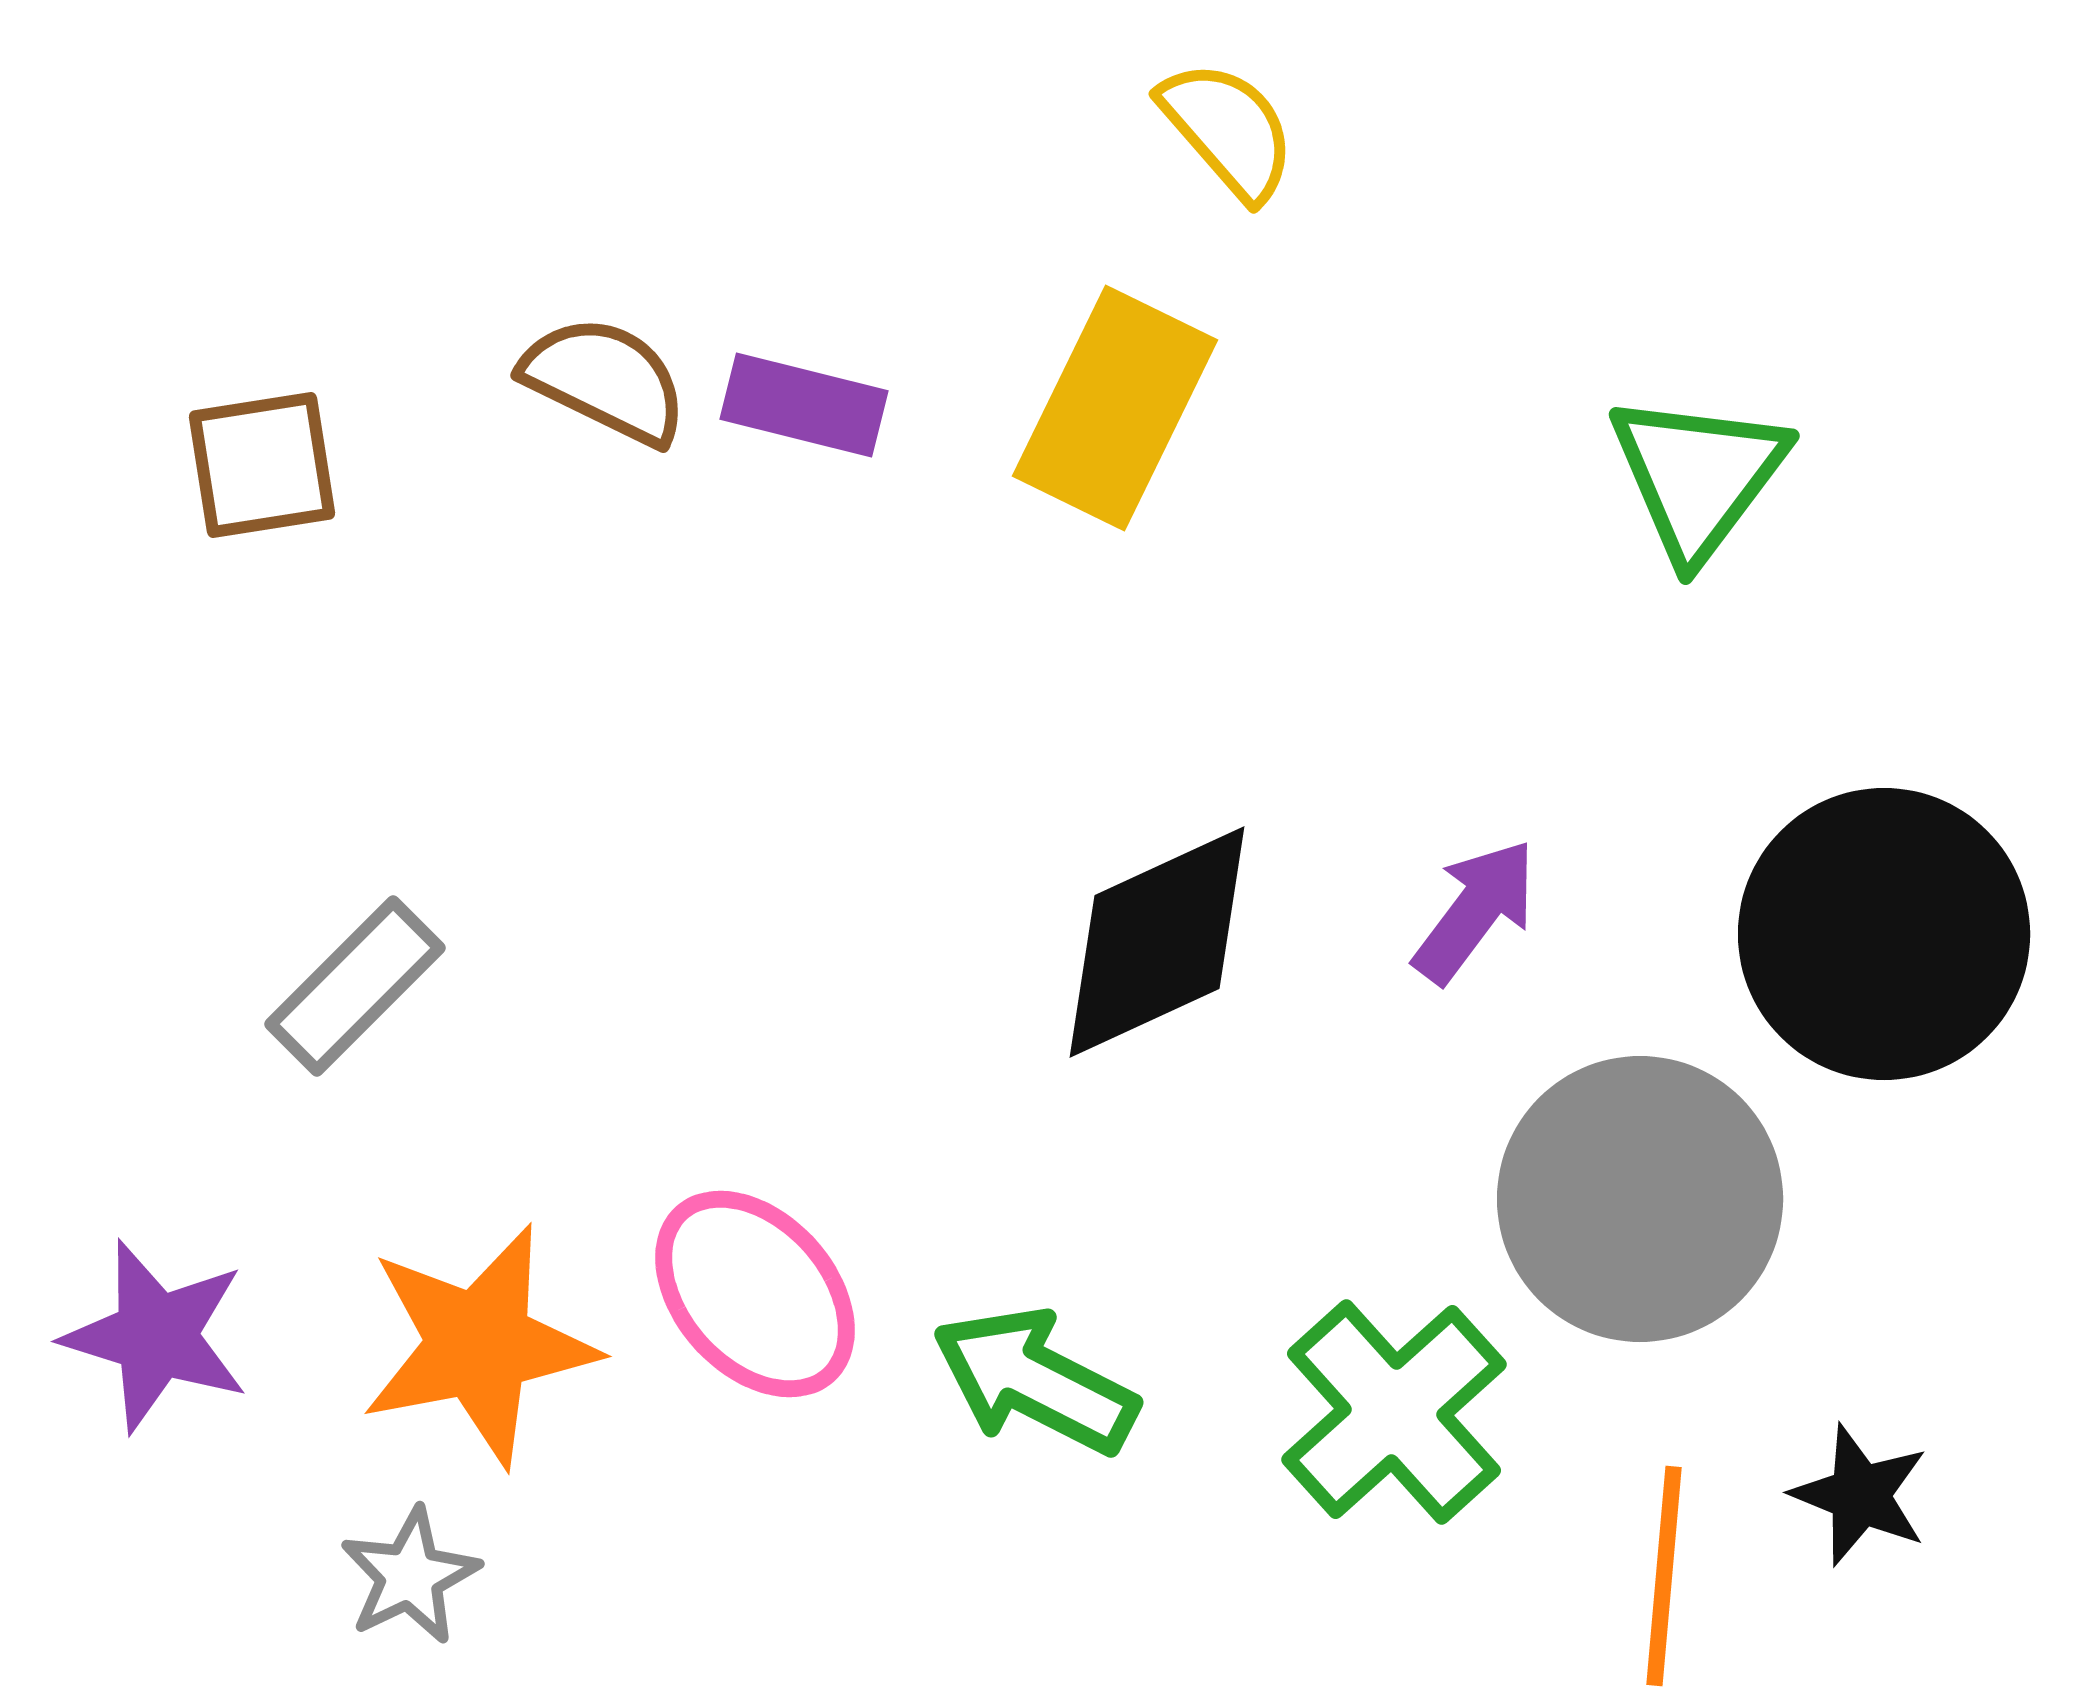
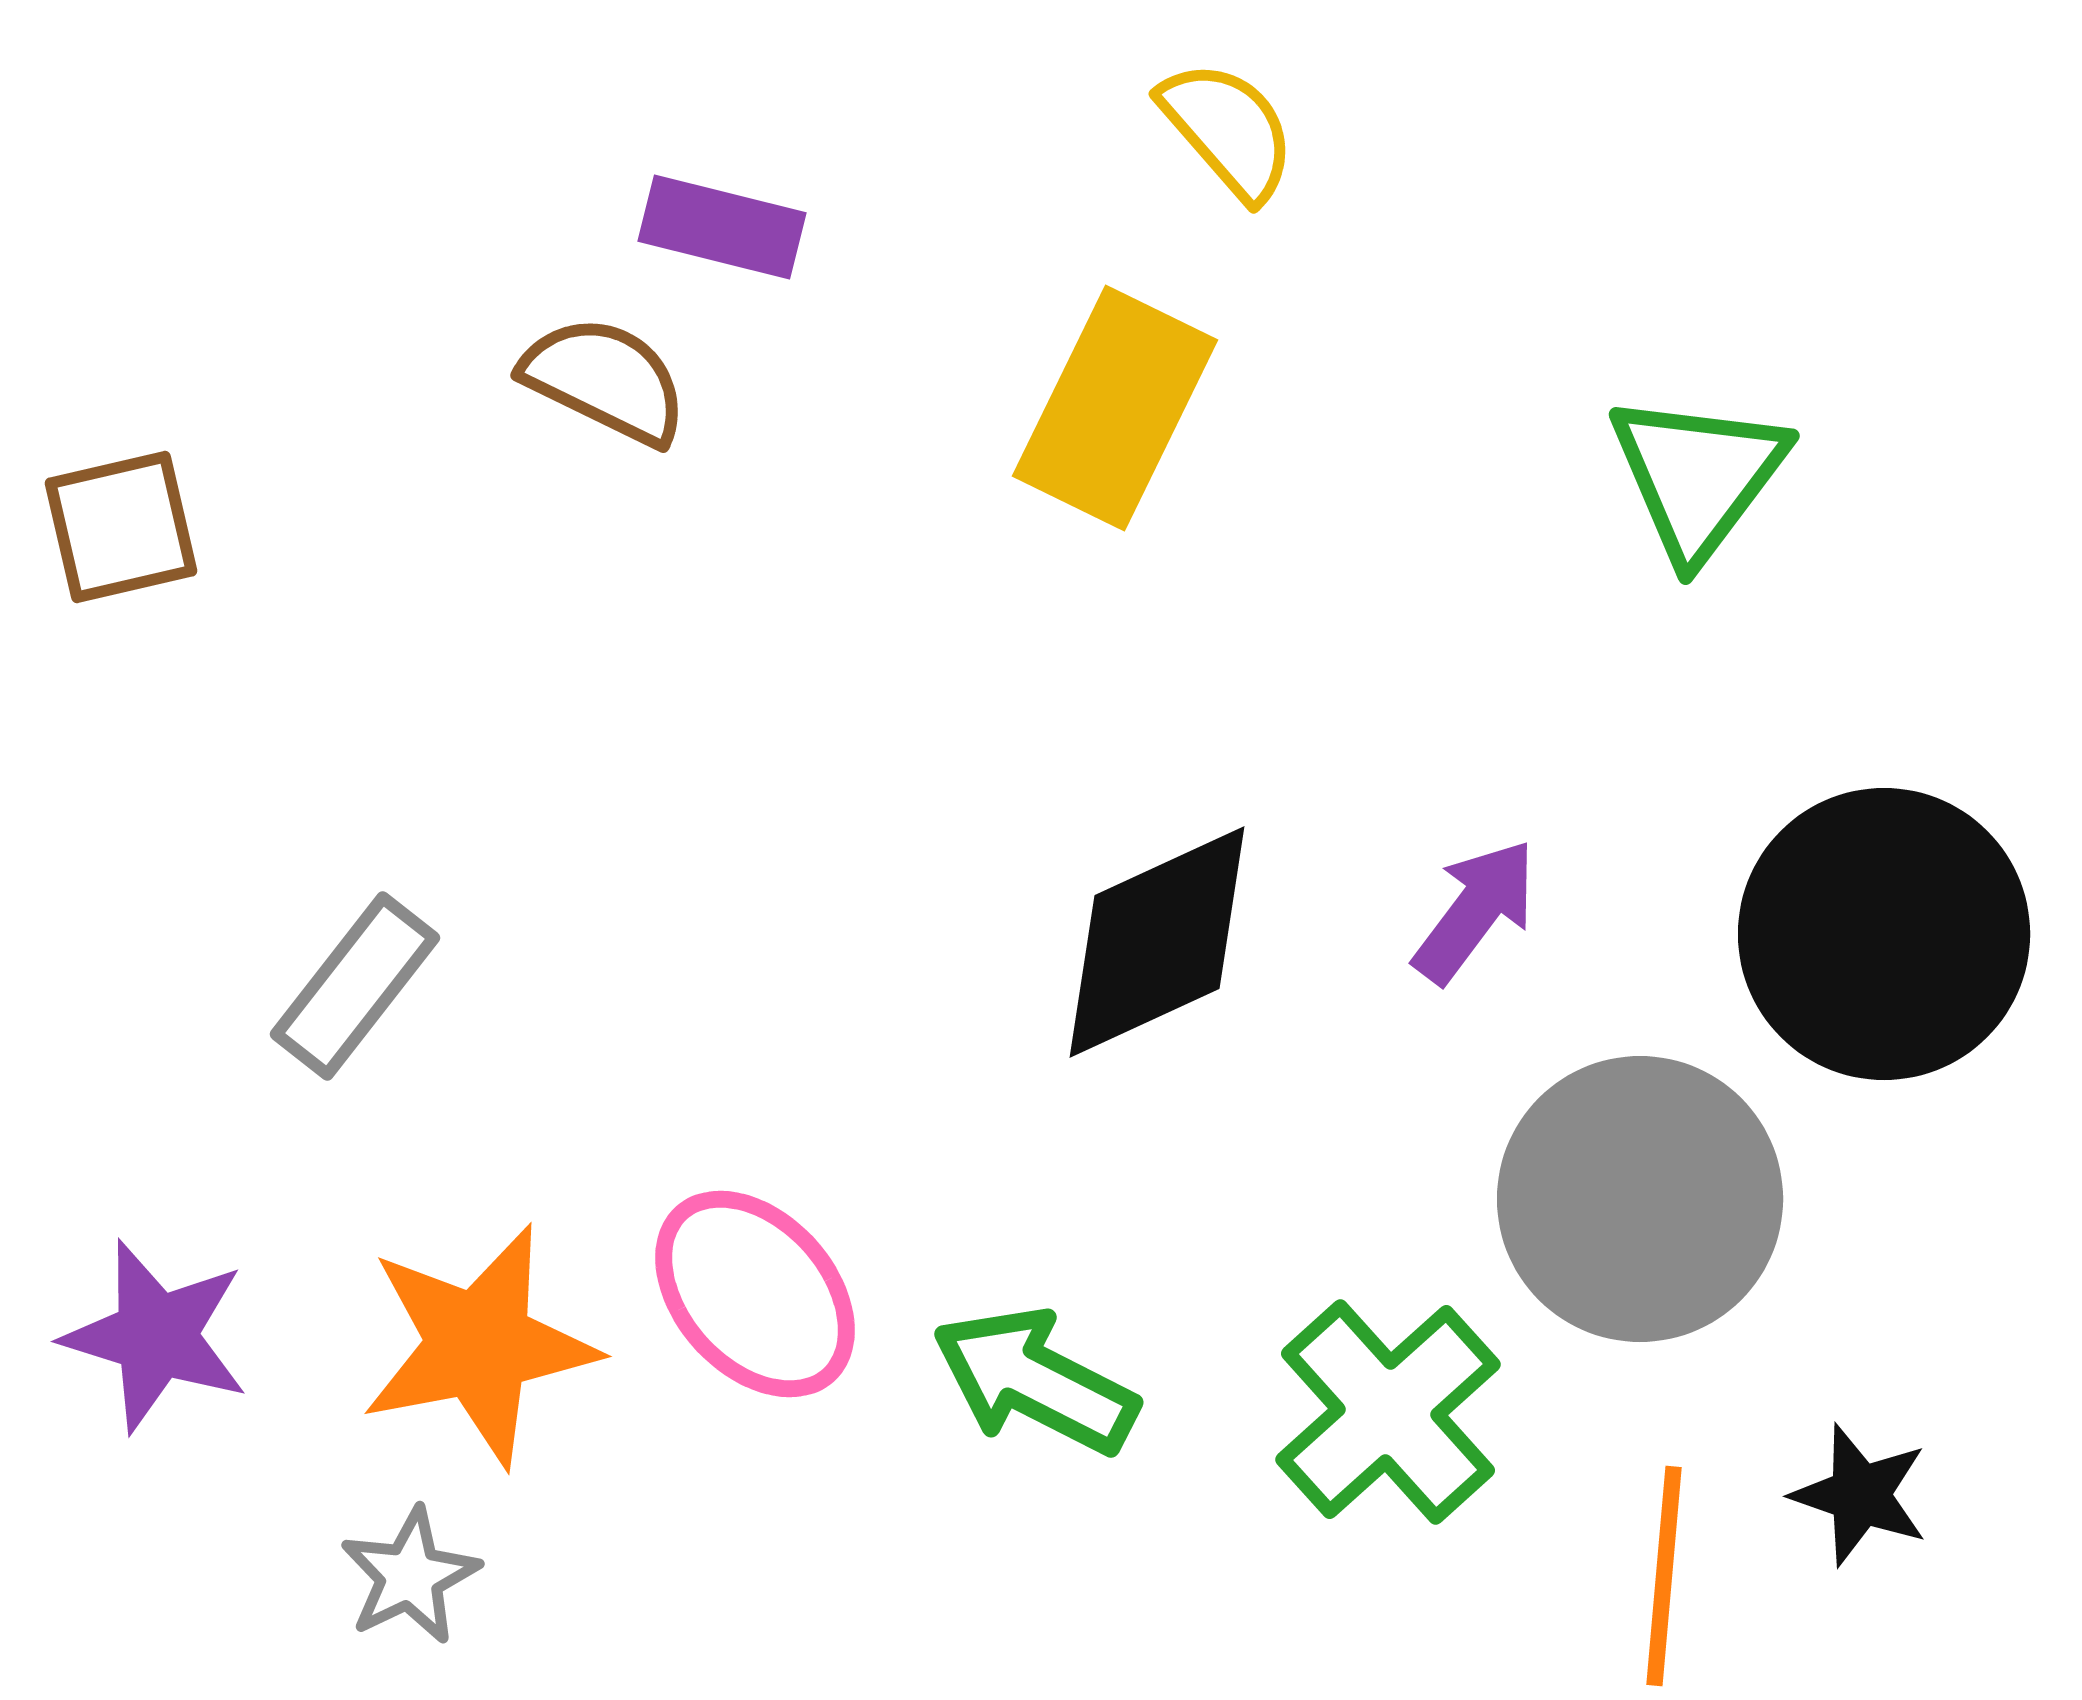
purple rectangle: moved 82 px left, 178 px up
brown square: moved 141 px left, 62 px down; rotated 4 degrees counterclockwise
gray rectangle: rotated 7 degrees counterclockwise
green cross: moved 6 px left
black star: rotated 3 degrees counterclockwise
